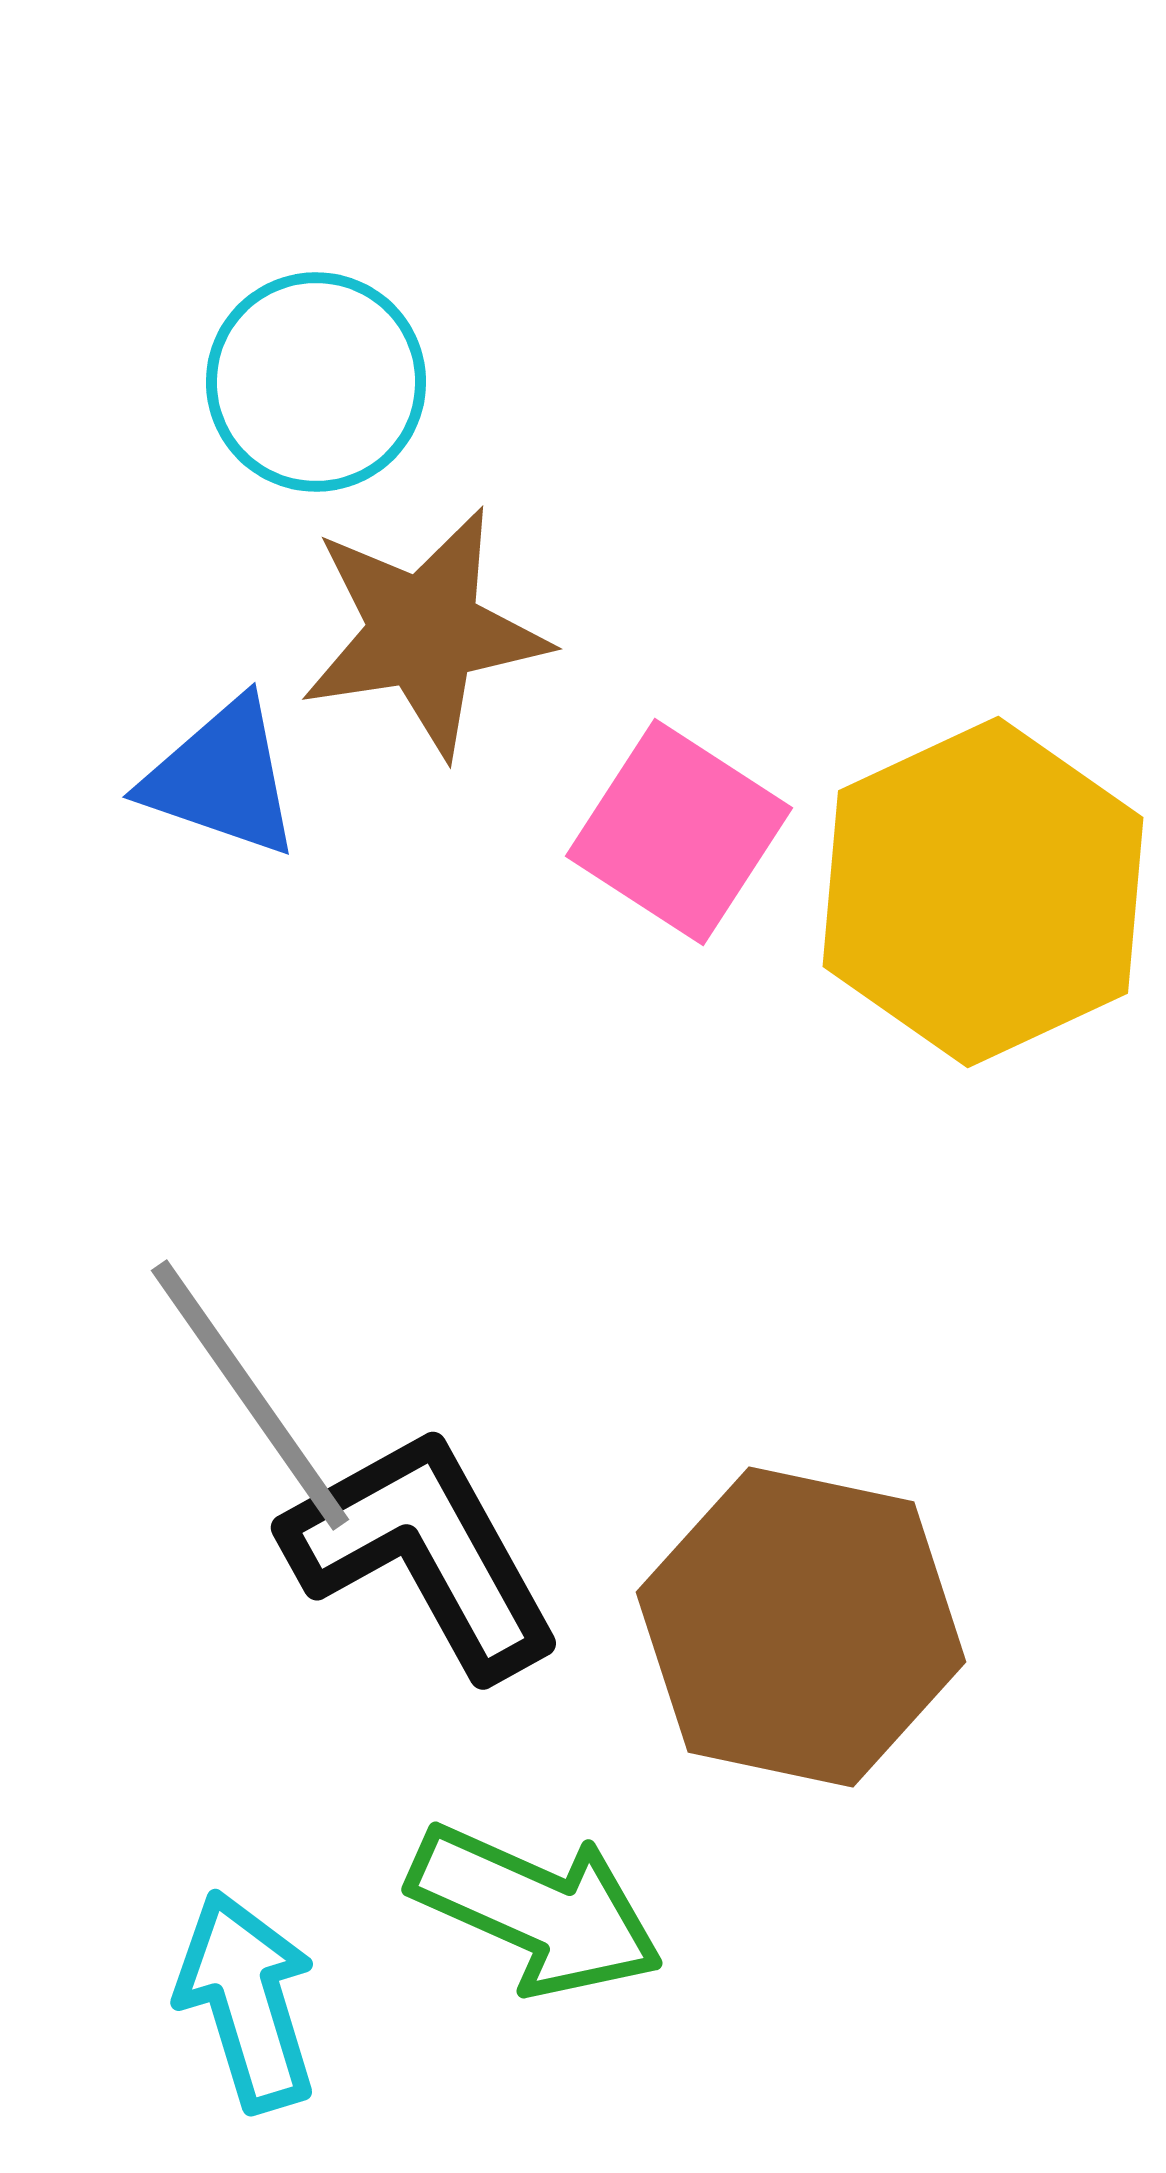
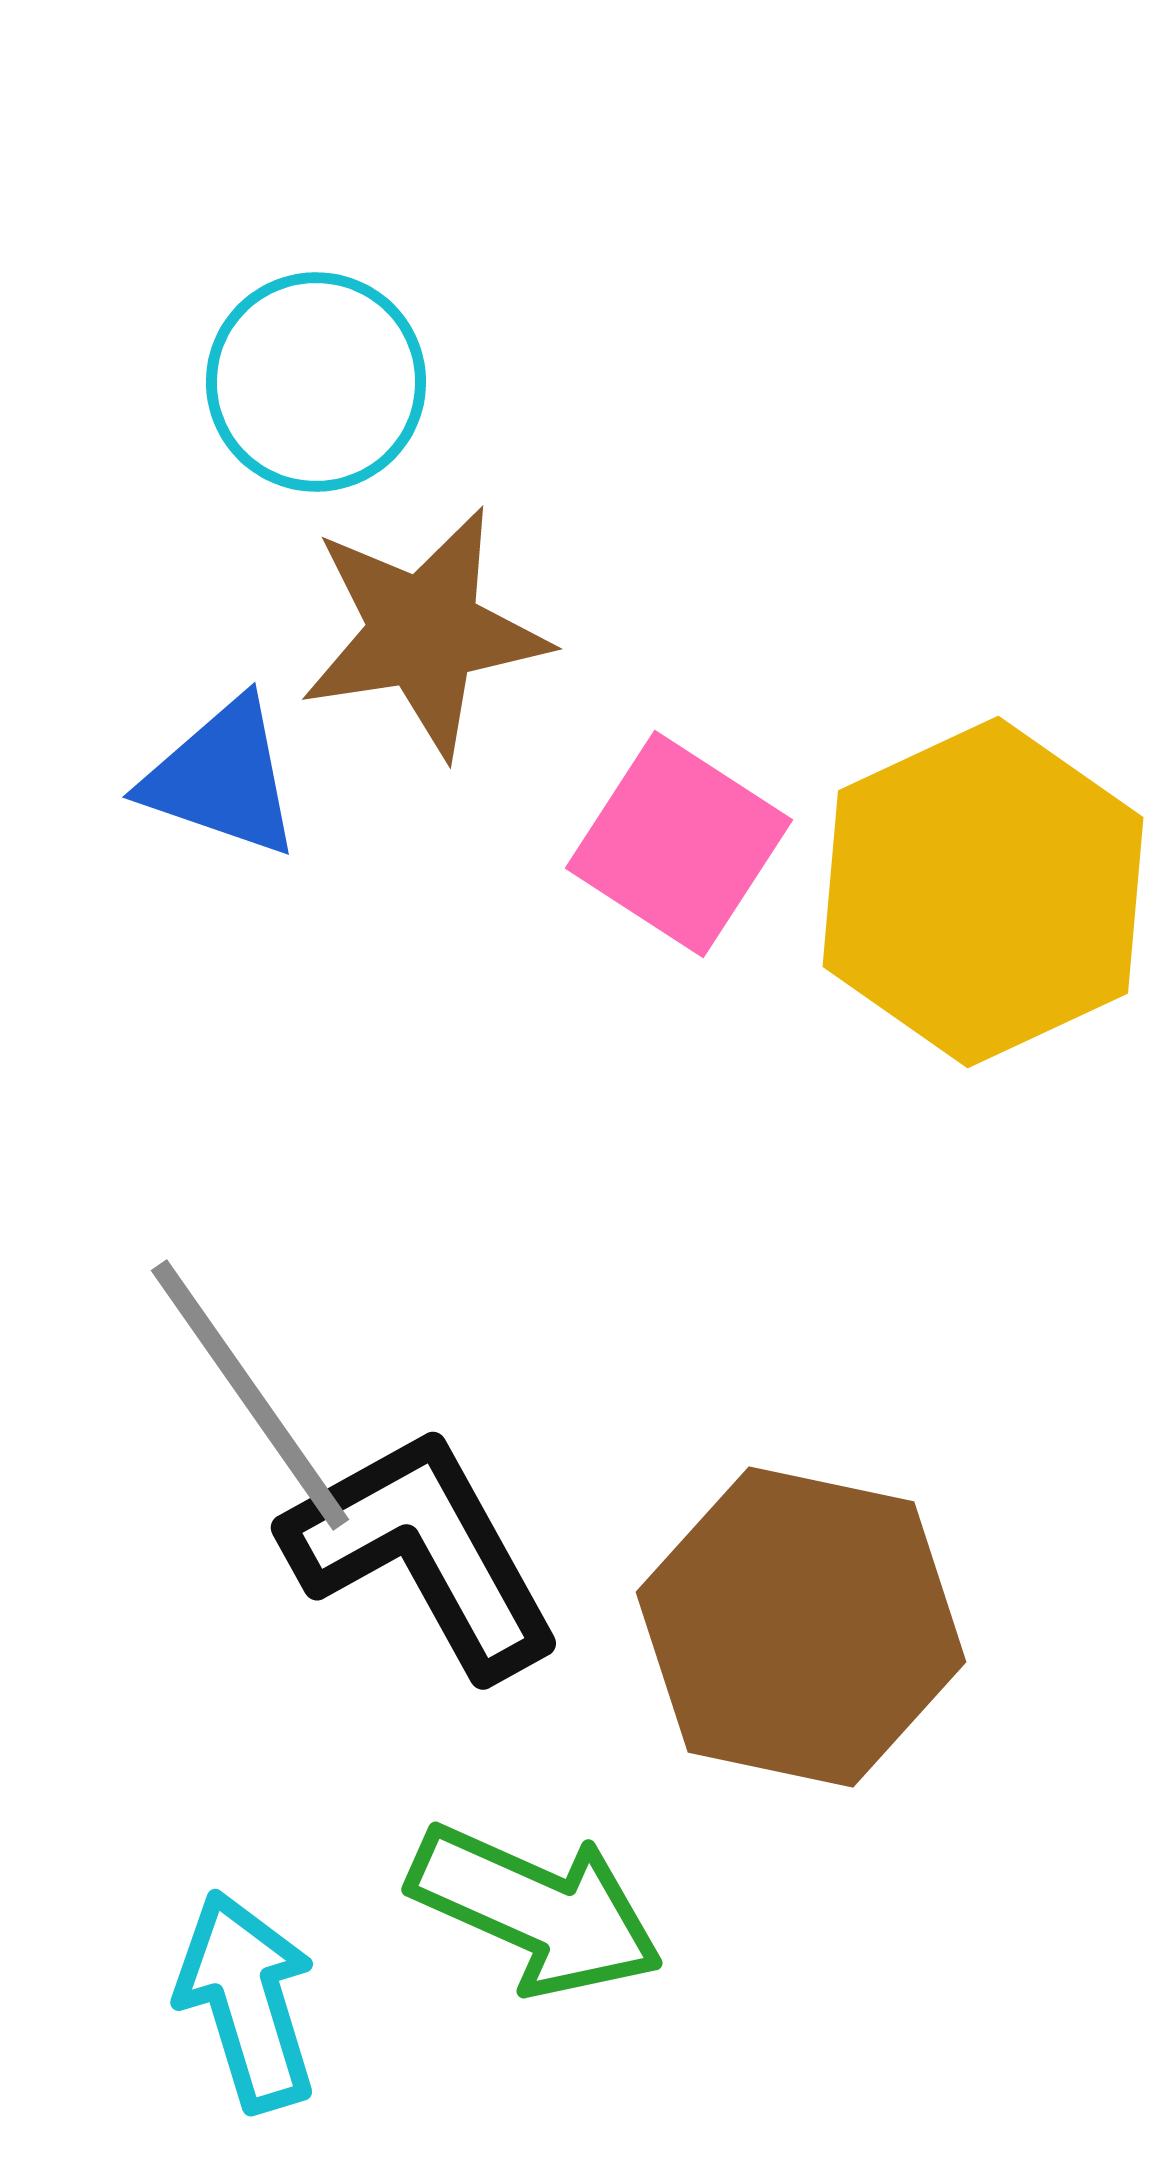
pink square: moved 12 px down
